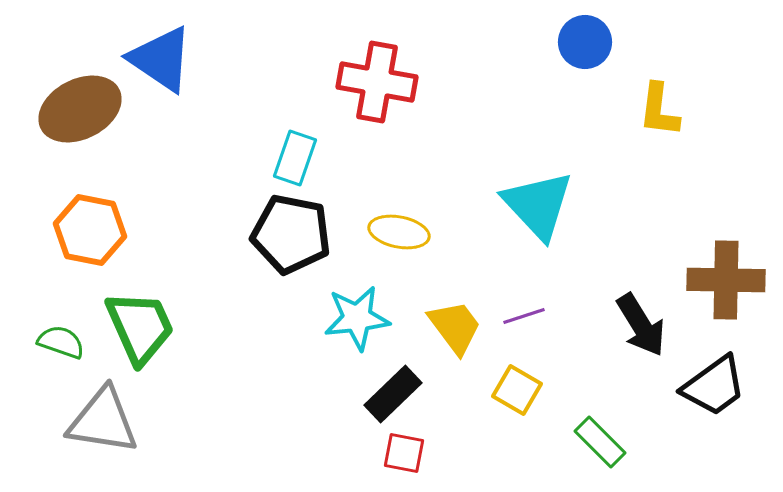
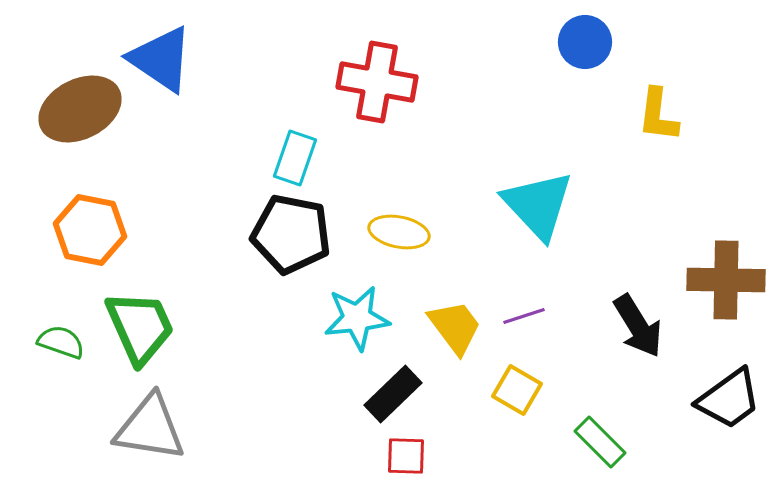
yellow L-shape: moved 1 px left, 5 px down
black arrow: moved 3 px left, 1 px down
black trapezoid: moved 15 px right, 13 px down
gray triangle: moved 47 px right, 7 px down
red square: moved 2 px right, 3 px down; rotated 9 degrees counterclockwise
